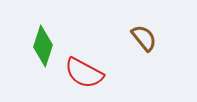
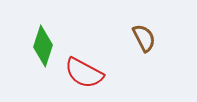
brown semicircle: rotated 12 degrees clockwise
